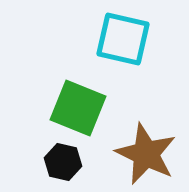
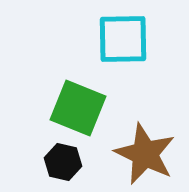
cyan square: rotated 14 degrees counterclockwise
brown star: moved 1 px left
